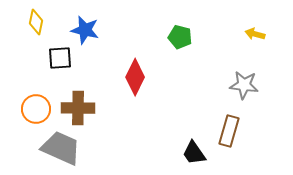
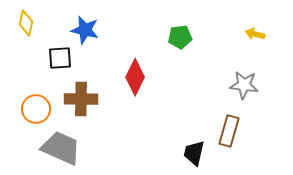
yellow diamond: moved 10 px left, 1 px down
green pentagon: rotated 20 degrees counterclockwise
brown cross: moved 3 px right, 9 px up
black trapezoid: rotated 48 degrees clockwise
